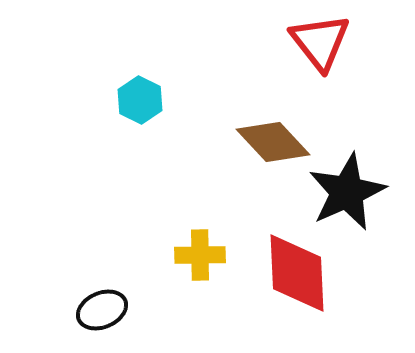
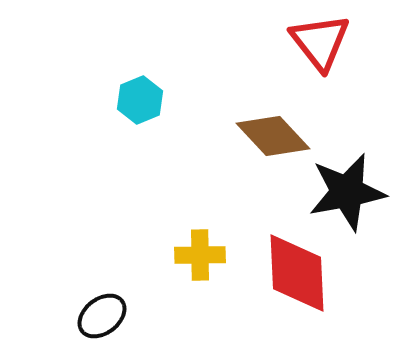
cyan hexagon: rotated 12 degrees clockwise
brown diamond: moved 6 px up
black star: rotated 14 degrees clockwise
black ellipse: moved 6 px down; rotated 15 degrees counterclockwise
